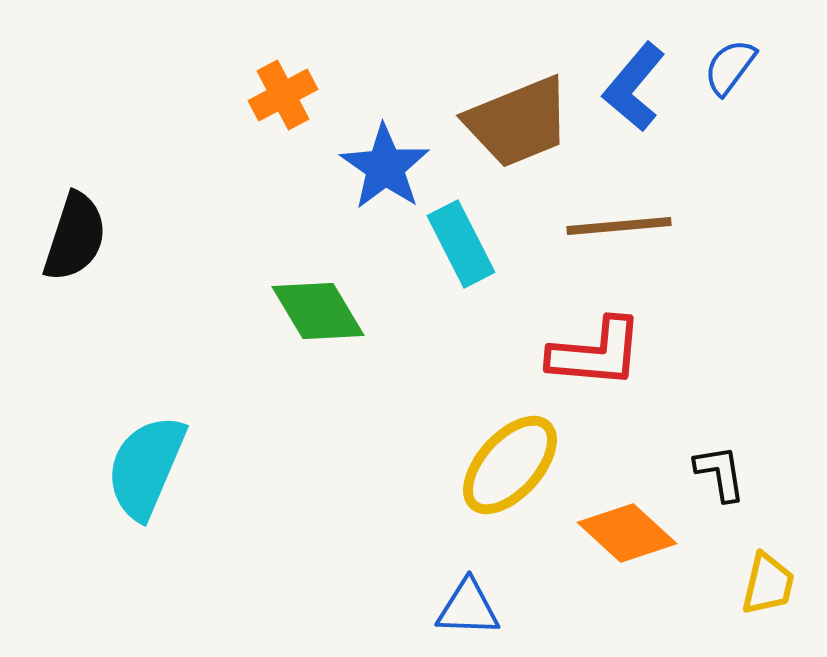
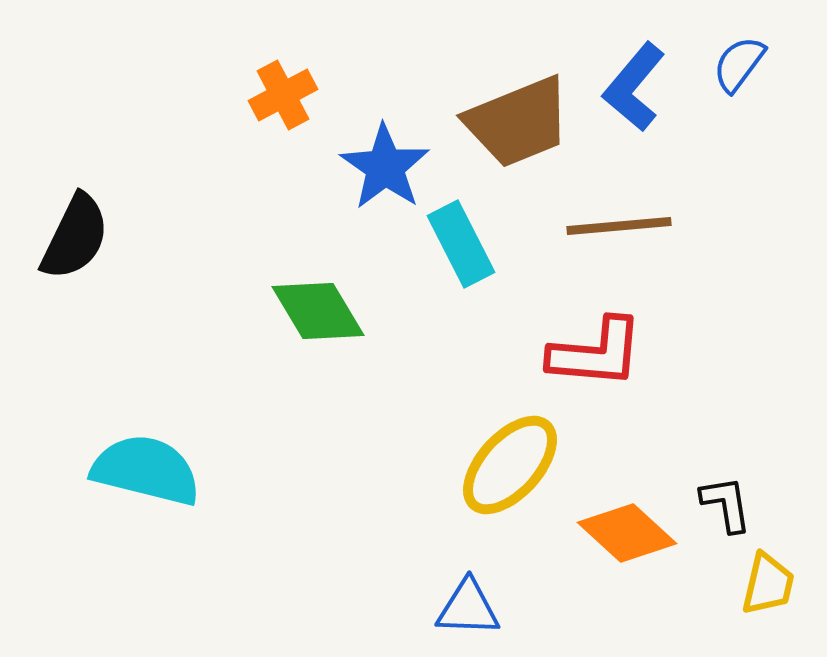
blue semicircle: moved 9 px right, 3 px up
black semicircle: rotated 8 degrees clockwise
cyan semicircle: moved 3 px down; rotated 81 degrees clockwise
black L-shape: moved 6 px right, 31 px down
